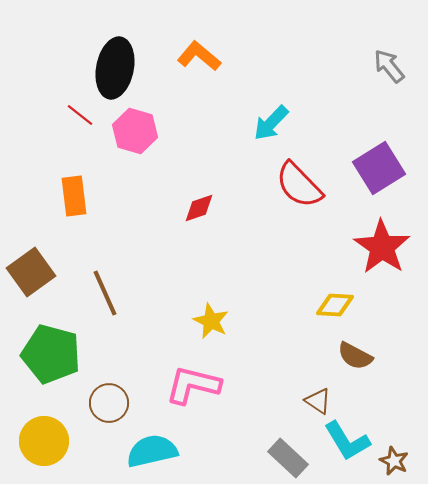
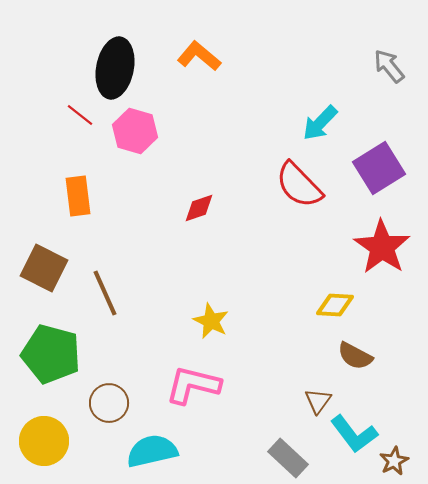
cyan arrow: moved 49 px right
orange rectangle: moved 4 px right
brown square: moved 13 px right, 4 px up; rotated 27 degrees counterclockwise
brown triangle: rotated 32 degrees clockwise
cyan L-shape: moved 7 px right, 7 px up; rotated 6 degrees counterclockwise
brown star: rotated 20 degrees clockwise
